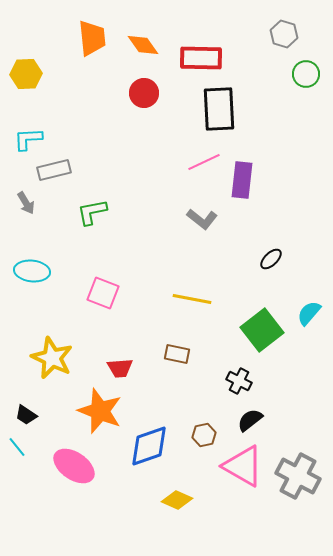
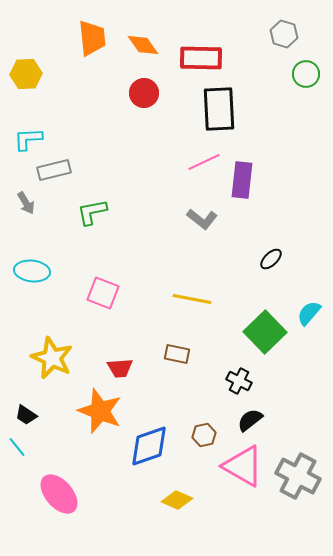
green square: moved 3 px right, 2 px down; rotated 6 degrees counterclockwise
pink ellipse: moved 15 px left, 28 px down; rotated 15 degrees clockwise
